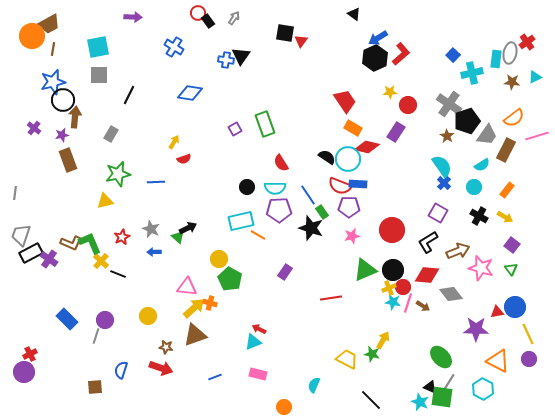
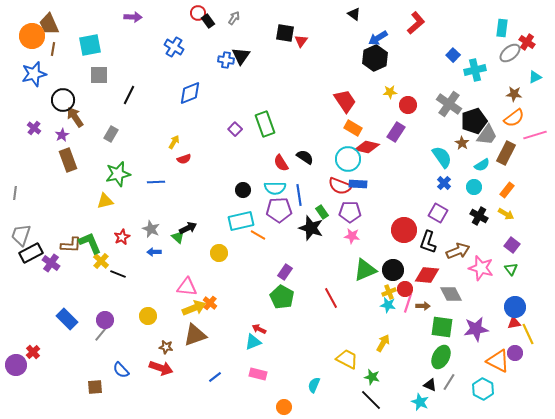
brown trapezoid at (49, 24): rotated 95 degrees clockwise
red cross at (527, 42): rotated 21 degrees counterclockwise
cyan square at (98, 47): moved 8 px left, 2 px up
gray ellipse at (510, 53): rotated 40 degrees clockwise
red L-shape at (401, 54): moved 15 px right, 31 px up
cyan rectangle at (496, 59): moved 6 px right, 31 px up
cyan cross at (472, 73): moved 3 px right, 3 px up
blue star at (53, 82): moved 19 px left, 8 px up
brown star at (512, 82): moved 2 px right, 12 px down
blue diamond at (190, 93): rotated 30 degrees counterclockwise
brown arrow at (75, 117): rotated 40 degrees counterclockwise
black pentagon at (467, 121): moved 7 px right
purple square at (235, 129): rotated 16 degrees counterclockwise
purple star at (62, 135): rotated 16 degrees counterclockwise
brown star at (447, 136): moved 15 px right, 7 px down
pink line at (537, 136): moved 2 px left, 1 px up
brown rectangle at (506, 150): moved 3 px down
black semicircle at (327, 157): moved 22 px left
cyan semicircle at (442, 166): moved 9 px up
black circle at (247, 187): moved 4 px left, 3 px down
blue line at (308, 195): moved 9 px left; rotated 25 degrees clockwise
purple pentagon at (349, 207): moved 1 px right, 5 px down
yellow arrow at (505, 217): moved 1 px right, 3 px up
red circle at (392, 230): moved 12 px right
pink star at (352, 236): rotated 21 degrees clockwise
black L-shape at (428, 242): rotated 40 degrees counterclockwise
brown L-shape at (71, 243): moved 2 px down; rotated 20 degrees counterclockwise
purple cross at (49, 259): moved 2 px right, 4 px down
yellow circle at (219, 259): moved 6 px up
green pentagon at (230, 279): moved 52 px right, 18 px down
red circle at (403, 287): moved 2 px right, 2 px down
yellow cross at (389, 288): moved 4 px down
gray diamond at (451, 294): rotated 10 degrees clockwise
red line at (331, 298): rotated 70 degrees clockwise
cyan star at (393, 302): moved 5 px left, 3 px down
orange cross at (210, 303): rotated 24 degrees clockwise
brown arrow at (423, 306): rotated 32 degrees counterclockwise
yellow arrow at (194, 308): rotated 20 degrees clockwise
red triangle at (497, 312): moved 17 px right, 11 px down
purple star at (476, 329): rotated 10 degrees counterclockwise
gray line at (96, 336): moved 5 px right, 2 px up; rotated 21 degrees clockwise
yellow arrow at (383, 340): moved 3 px down
red cross at (30, 354): moved 3 px right, 2 px up; rotated 16 degrees counterclockwise
green star at (372, 354): moved 23 px down
green ellipse at (441, 357): rotated 70 degrees clockwise
purple circle at (529, 359): moved 14 px left, 6 px up
blue semicircle at (121, 370): rotated 60 degrees counterclockwise
purple circle at (24, 372): moved 8 px left, 7 px up
blue line at (215, 377): rotated 16 degrees counterclockwise
black triangle at (430, 387): moved 2 px up
green square at (442, 397): moved 70 px up
